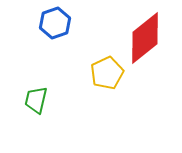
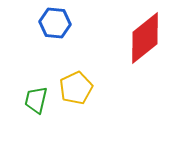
blue hexagon: rotated 24 degrees clockwise
yellow pentagon: moved 31 px left, 15 px down
